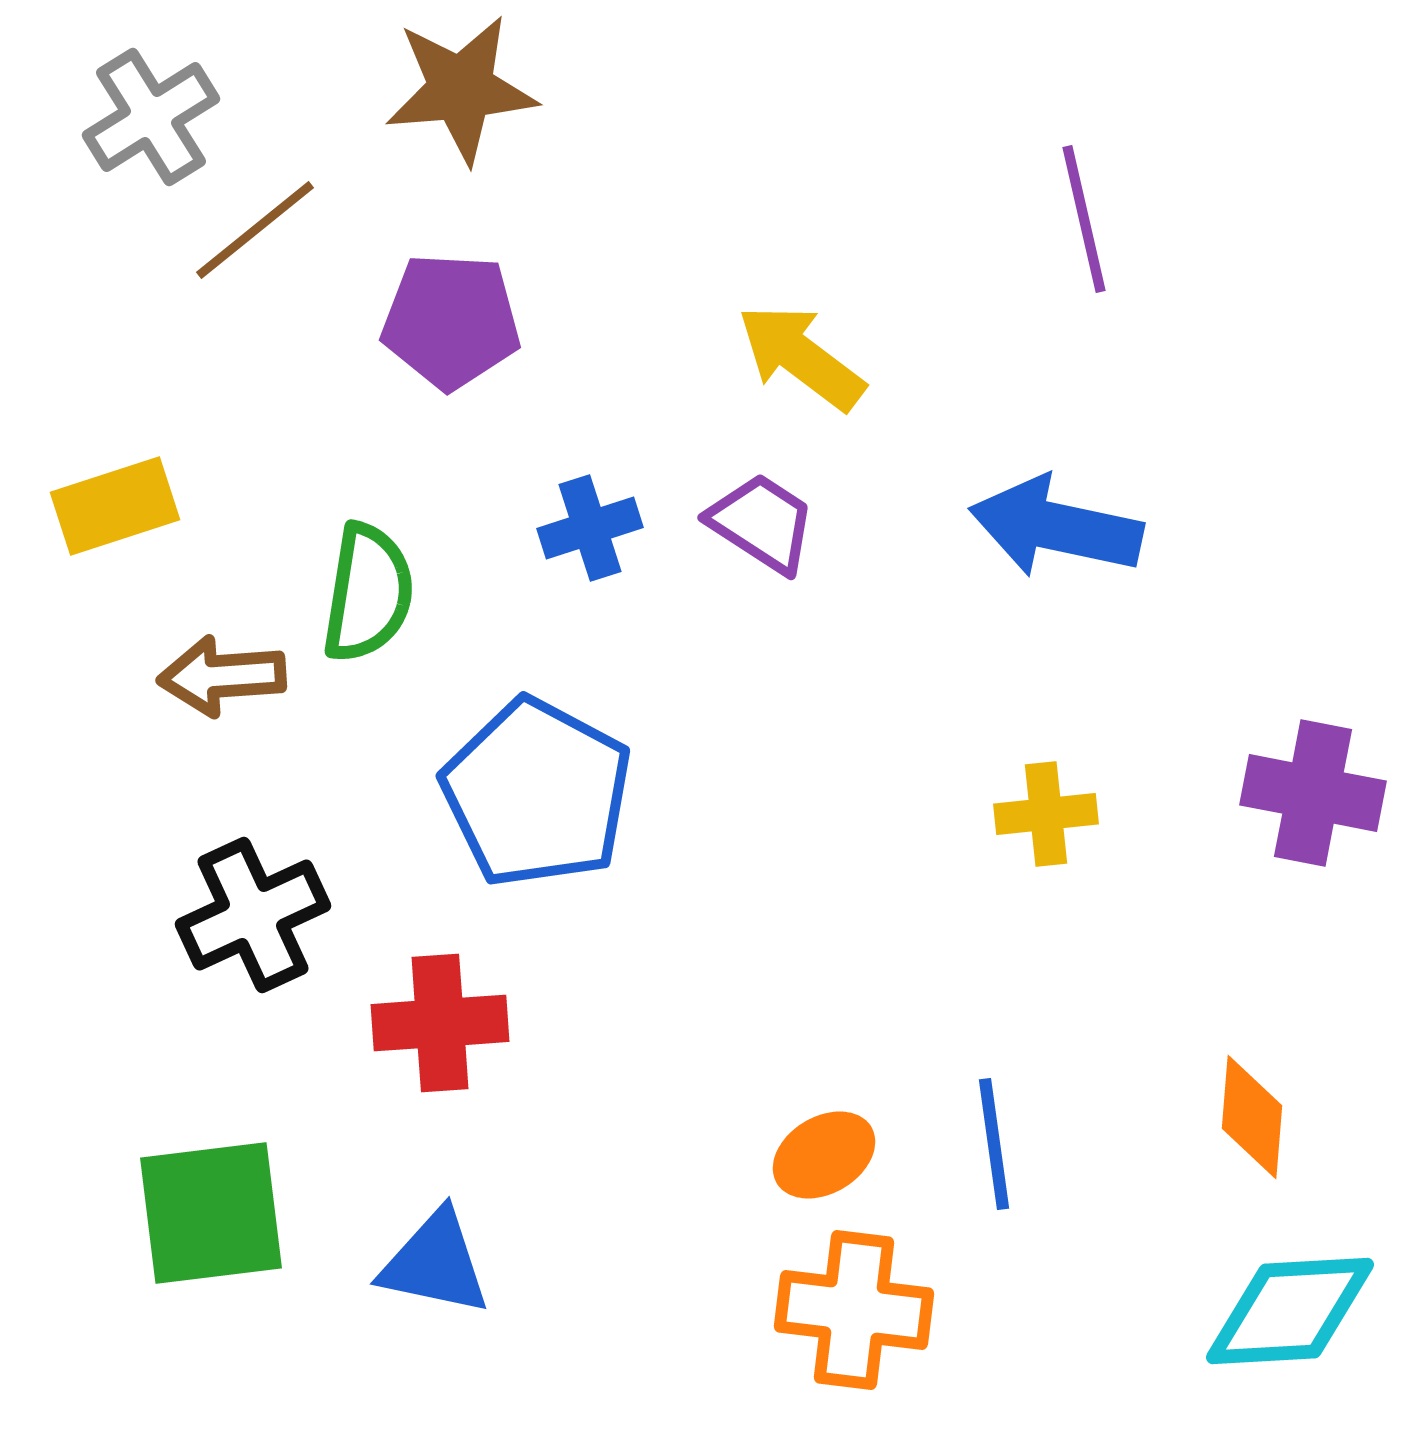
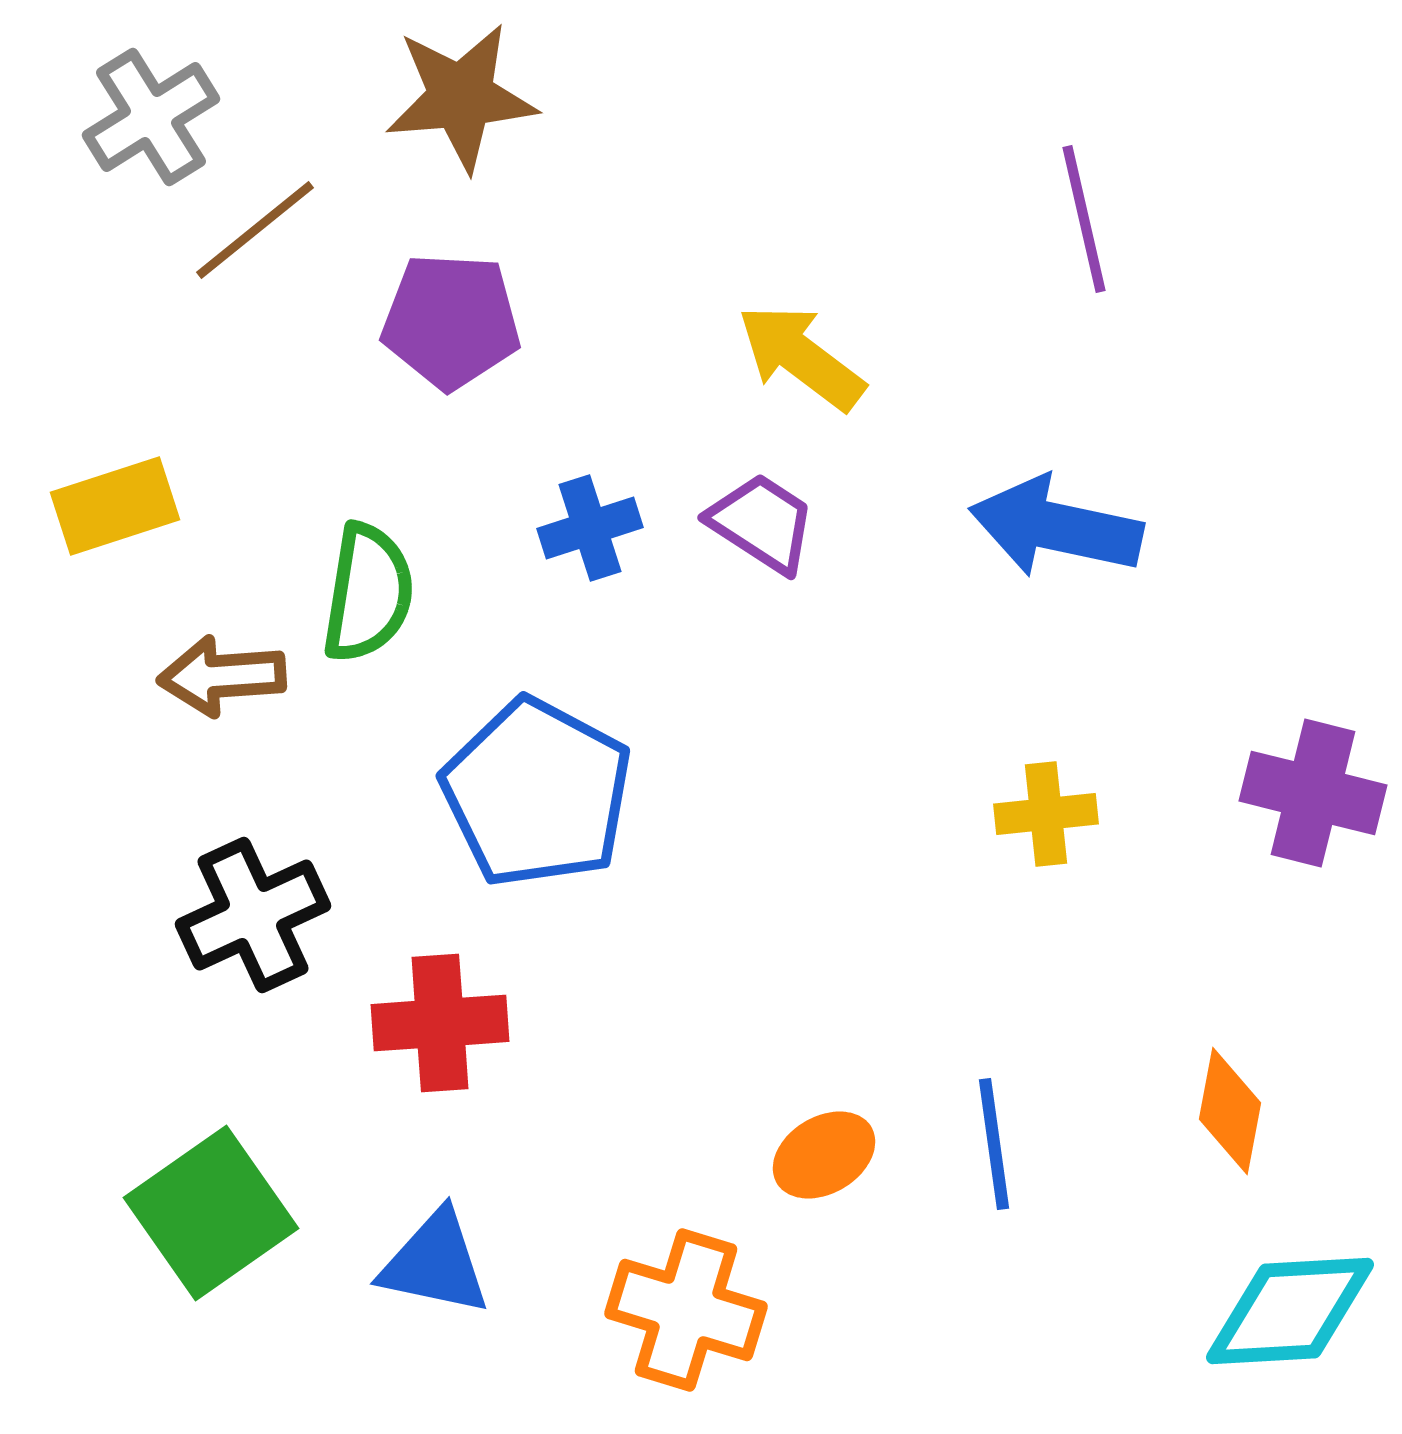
brown star: moved 8 px down
purple cross: rotated 3 degrees clockwise
orange diamond: moved 22 px left, 6 px up; rotated 6 degrees clockwise
green square: rotated 28 degrees counterclockwise
orange cross: moved 168 px left; rotated 10 degrees clockwise
